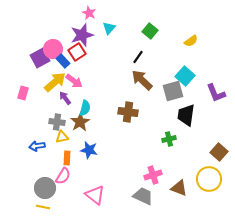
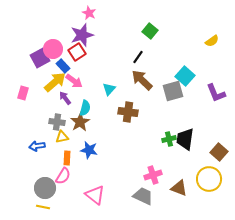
cyan triangle: moved 61 px down
yellow semicircle: moved 21 px right
blue rectangle: moved 5 px down
black trapezoid: moved 1 px left, 24 px down
